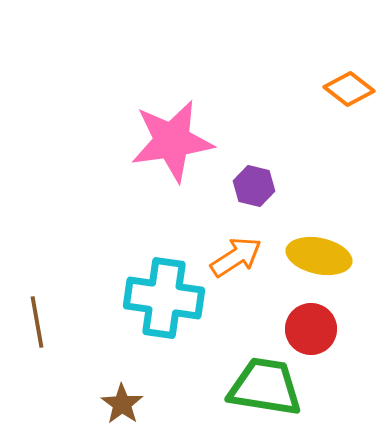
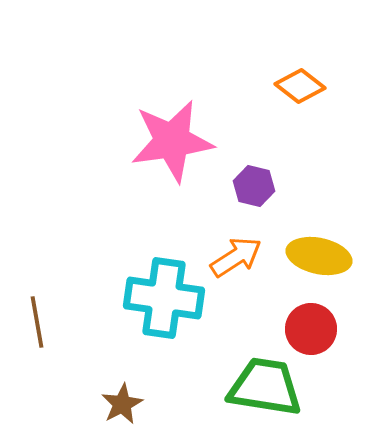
orange diamond: moved 49 px left, 3 px up
brown star: rotated 9 degrees clockwise
